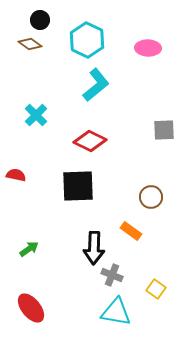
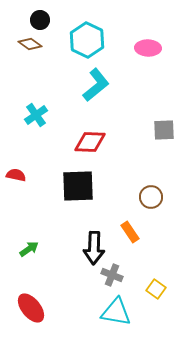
cyan cross: rotated 10 degrees clockwise
red diamond: moved 1 px down; rotated 24 degrees counterclockwise
orange rectangle: moved 1 px left, 1 px down; rotated 20 degrees clockwise
